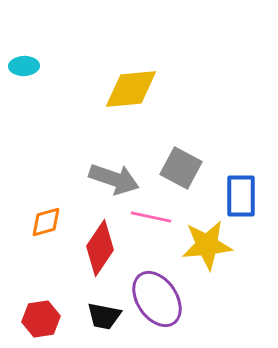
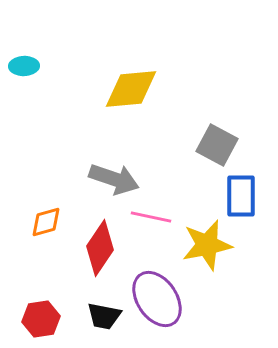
gray square: moved 36 px right, 23 px up
yellow star: rotated 6 degrees counterclockwise
